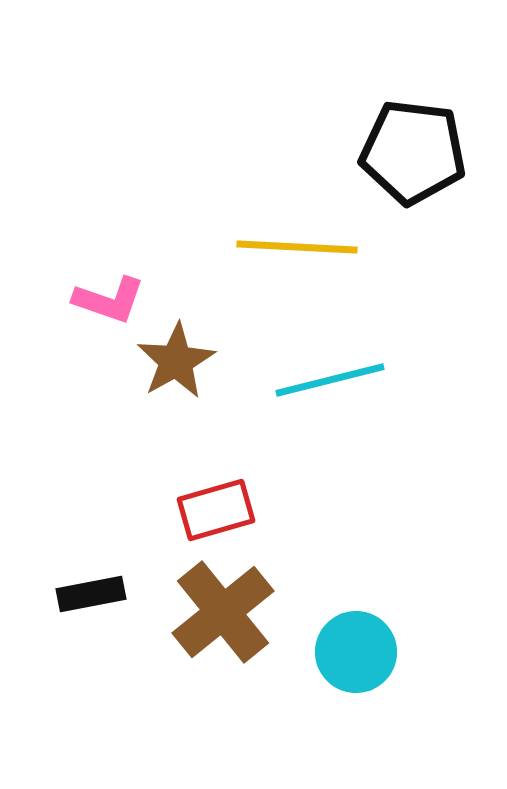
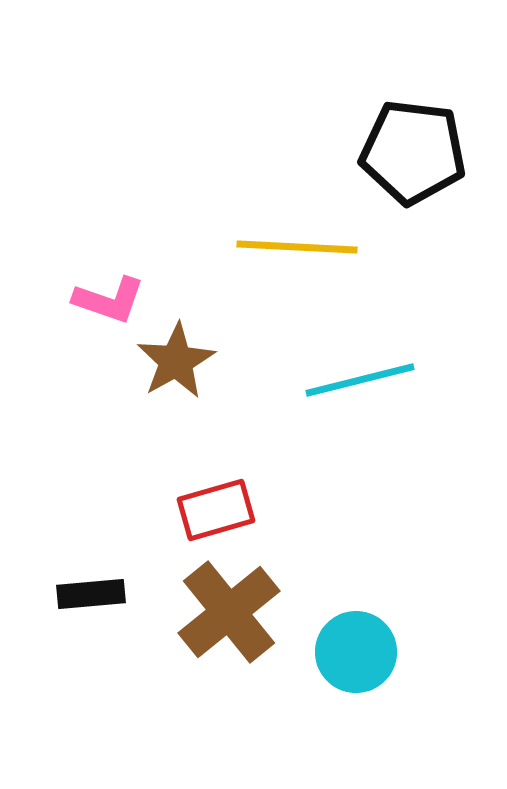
cyan line: moved 30 px right
black rectangle: rotated 6 degrees clockwise
brown cross: moved 6 px right
